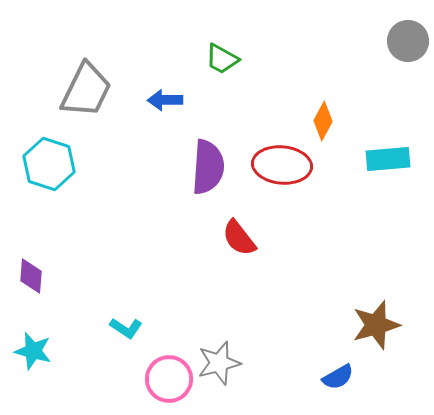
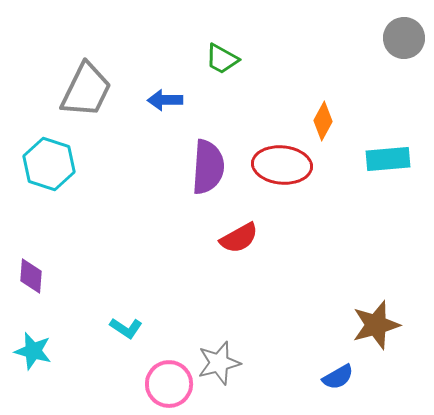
gray circle: moved 4 px left, 3 px up
red semicircle: rotated 81 degrees counterclockwise
pink circle: moved 5 px down
